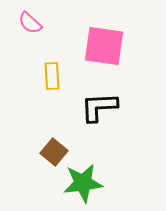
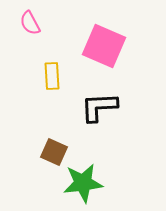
pink semicircle: rotated 20 degrees clockwise
pink square: rotated 15 degrees clockwise
brown square: rotated 16 degrees counterclockwise
